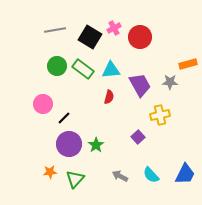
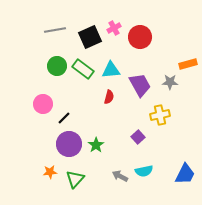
black square: rotated 35 degrees clockwise
cyan semicircle: moved 7 px left, 4 px up; rotated 60 degrees counterclockwise
